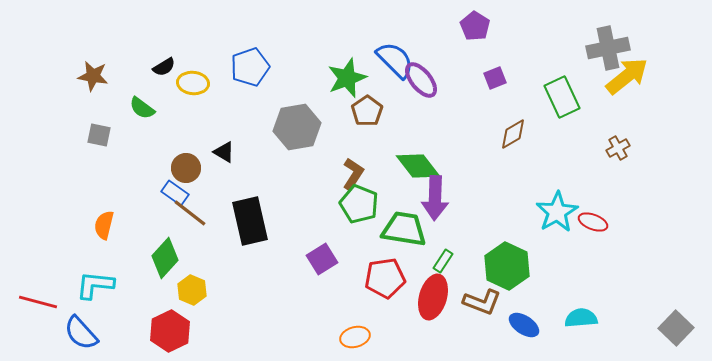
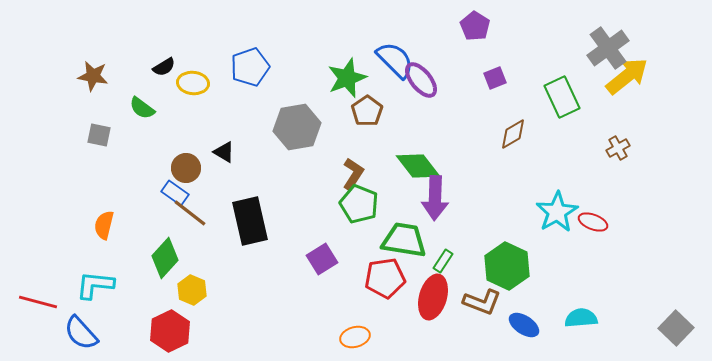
gray cross at (608, 48): rotated 24 degrees counterclockwise
green trapezoid at (404, 229): moved 11 px down
